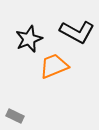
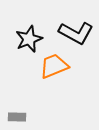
black L-shape: moved 1 px left, 1 px down
gray rectangle: moved 2 px right, 1 px down; rotated 24 degrees counterclockwise
